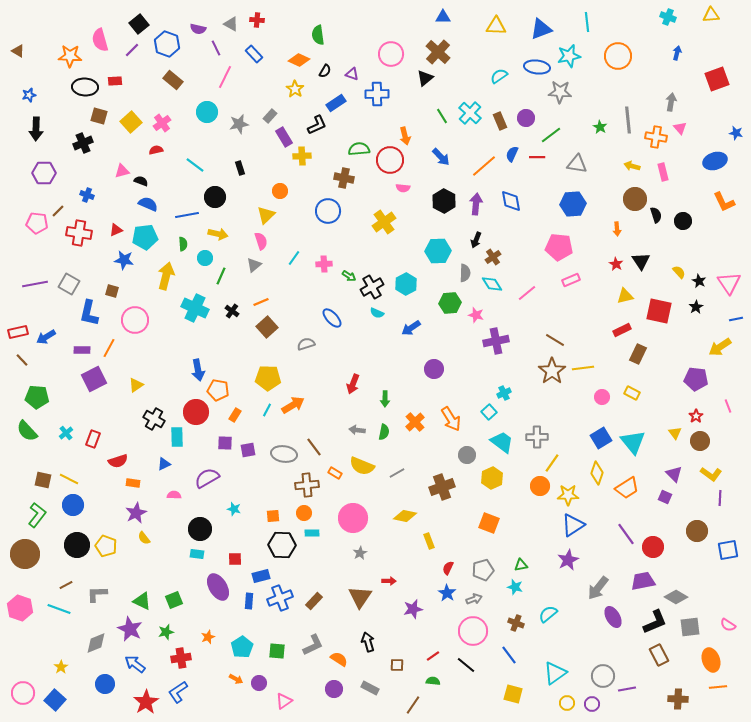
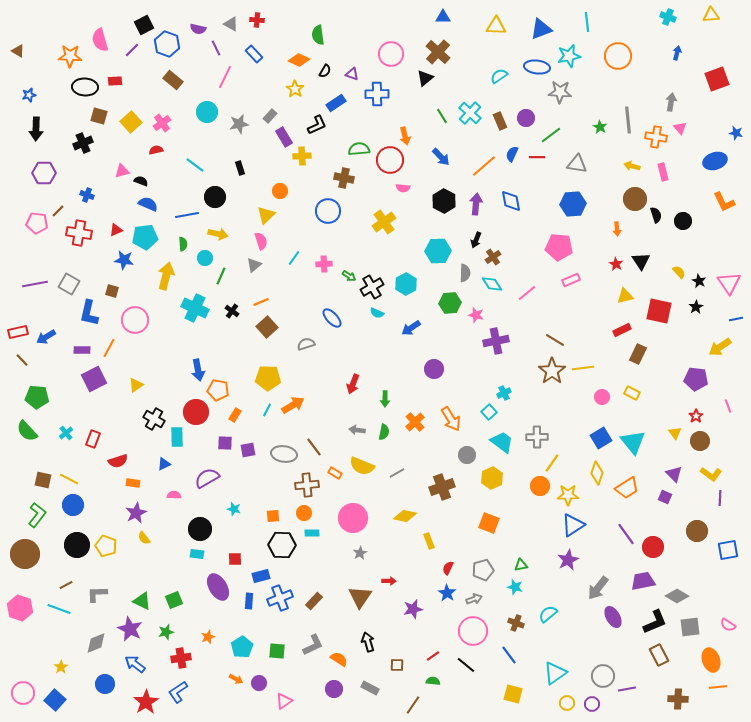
black square at (139, 24): moved 5 px right, 1 px down; rotated 12 degrees clockwise
gray diamond at (676, 597): moved 1 px right, 1 px up
